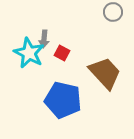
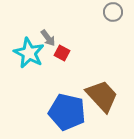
gray arrow: moved 4 px right, 1 px up; rotated 42 degrees counterclockwise
brown trapezoid: moved 3 px left, 23 px down
blue pentagon: moved 4 px right, 12 px down
